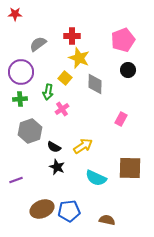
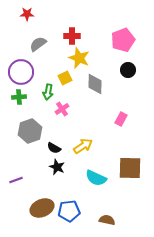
red star: moved 12 px right
yellow square: rotated 24 degrees clockwise
green cross: moved 1 px left, 2 px up
black semicircle: moved 1 px down
brown ellipse: moved 1 px up
